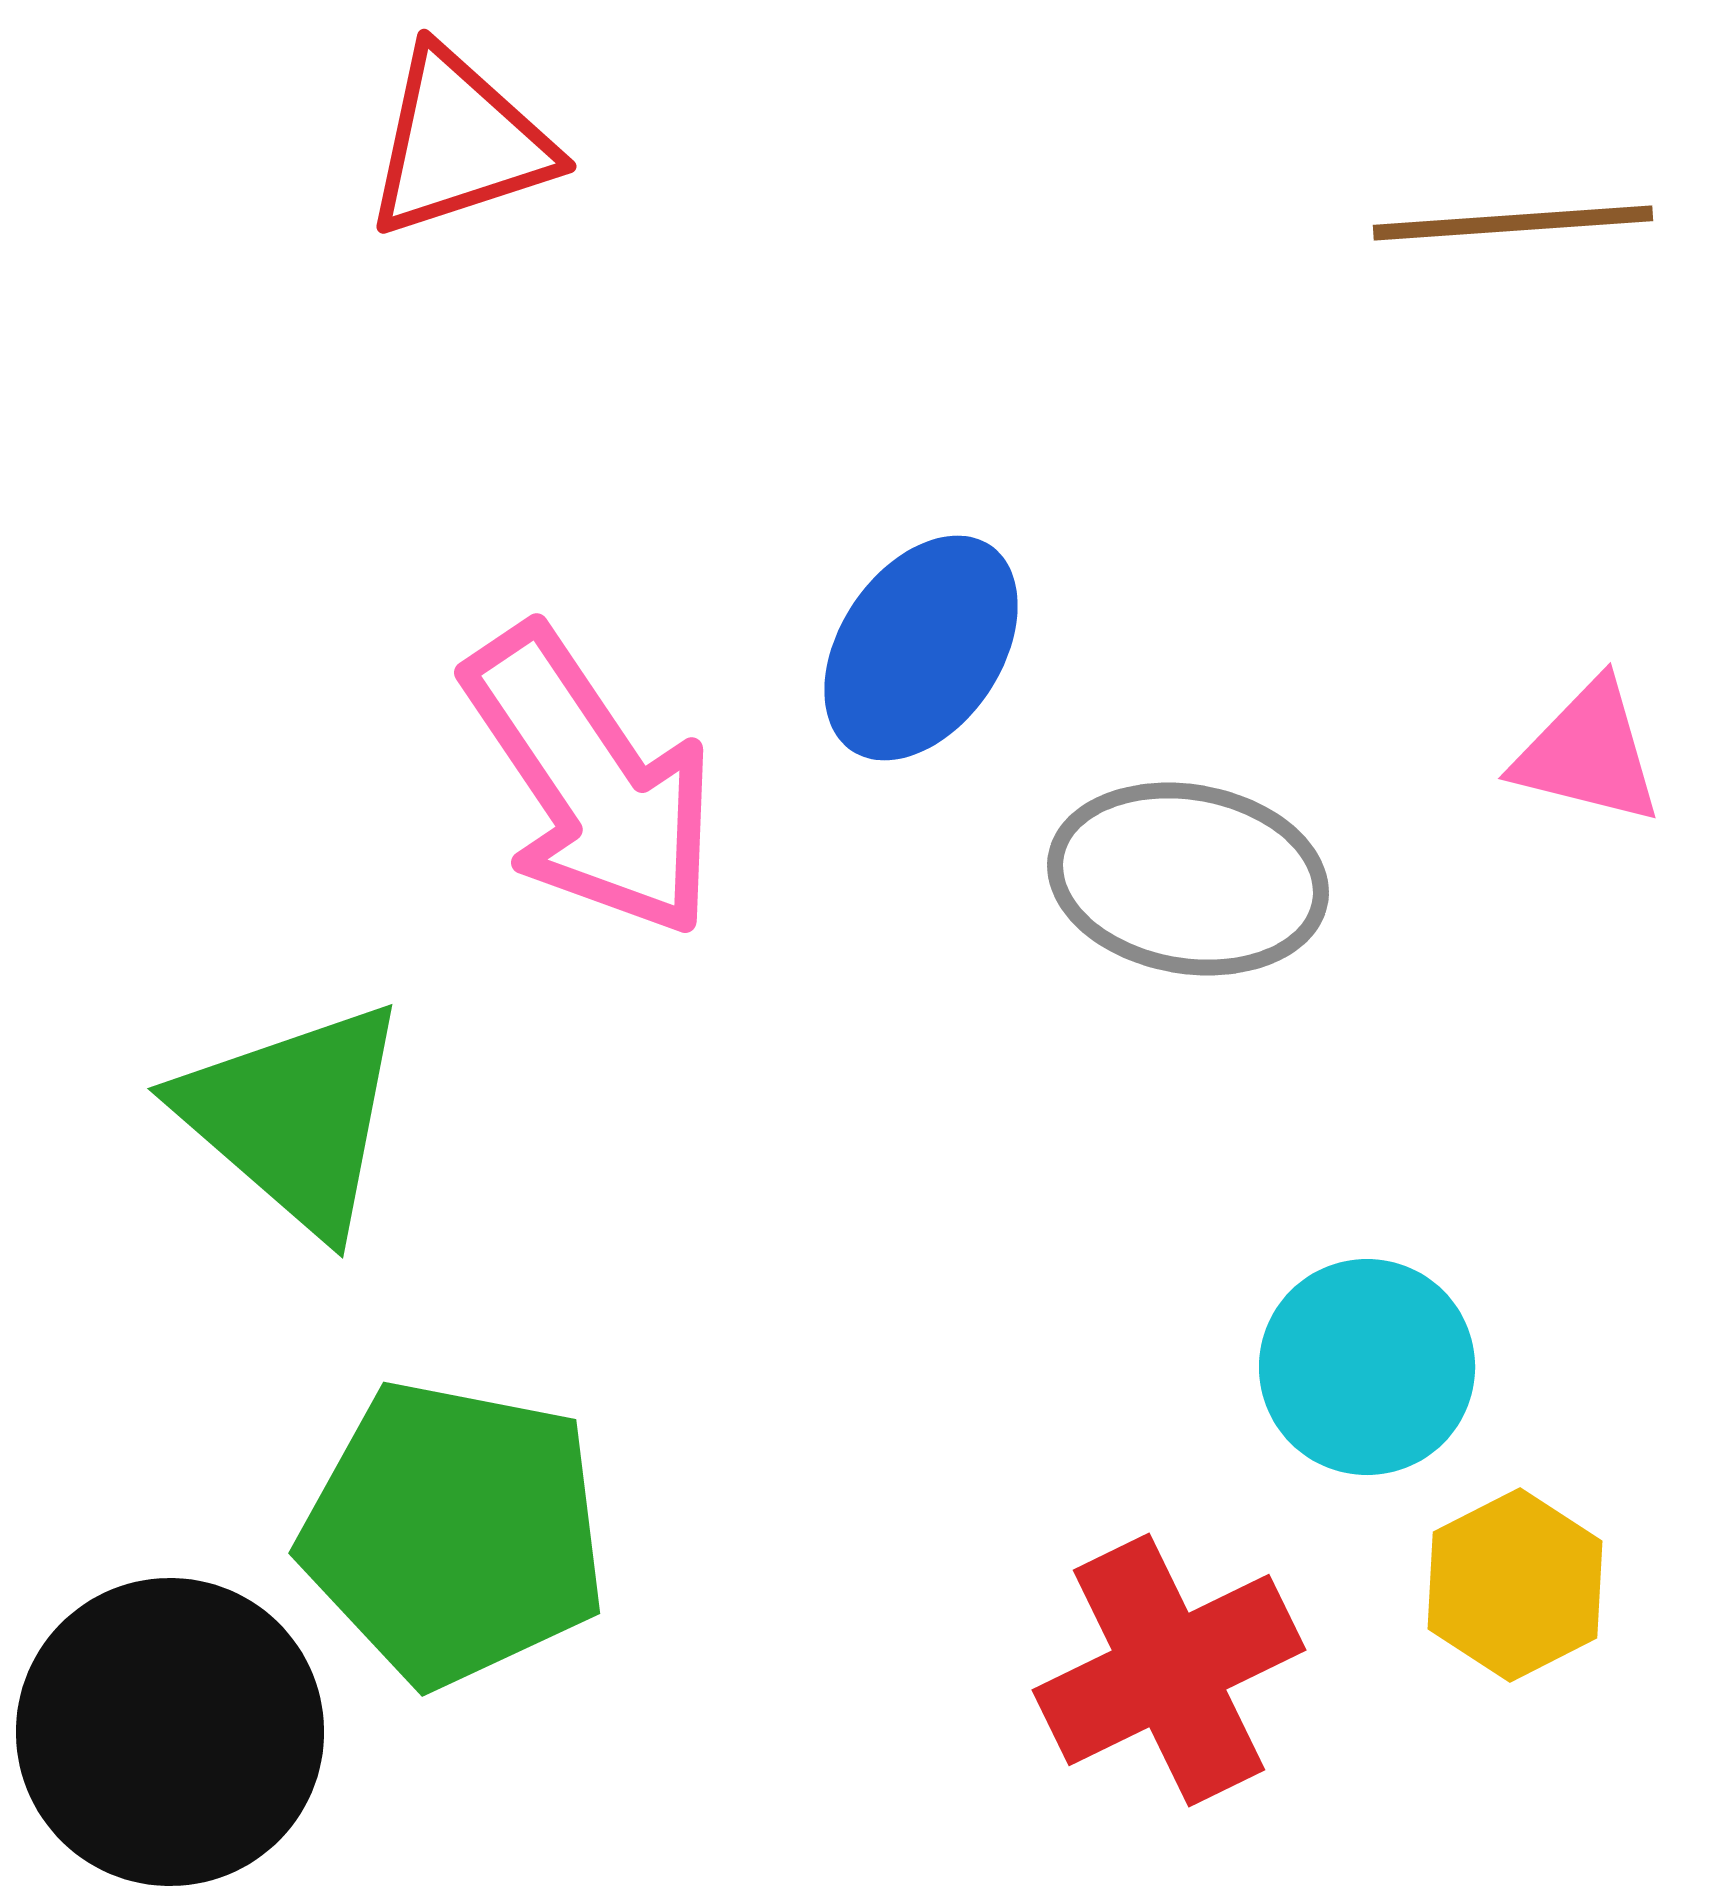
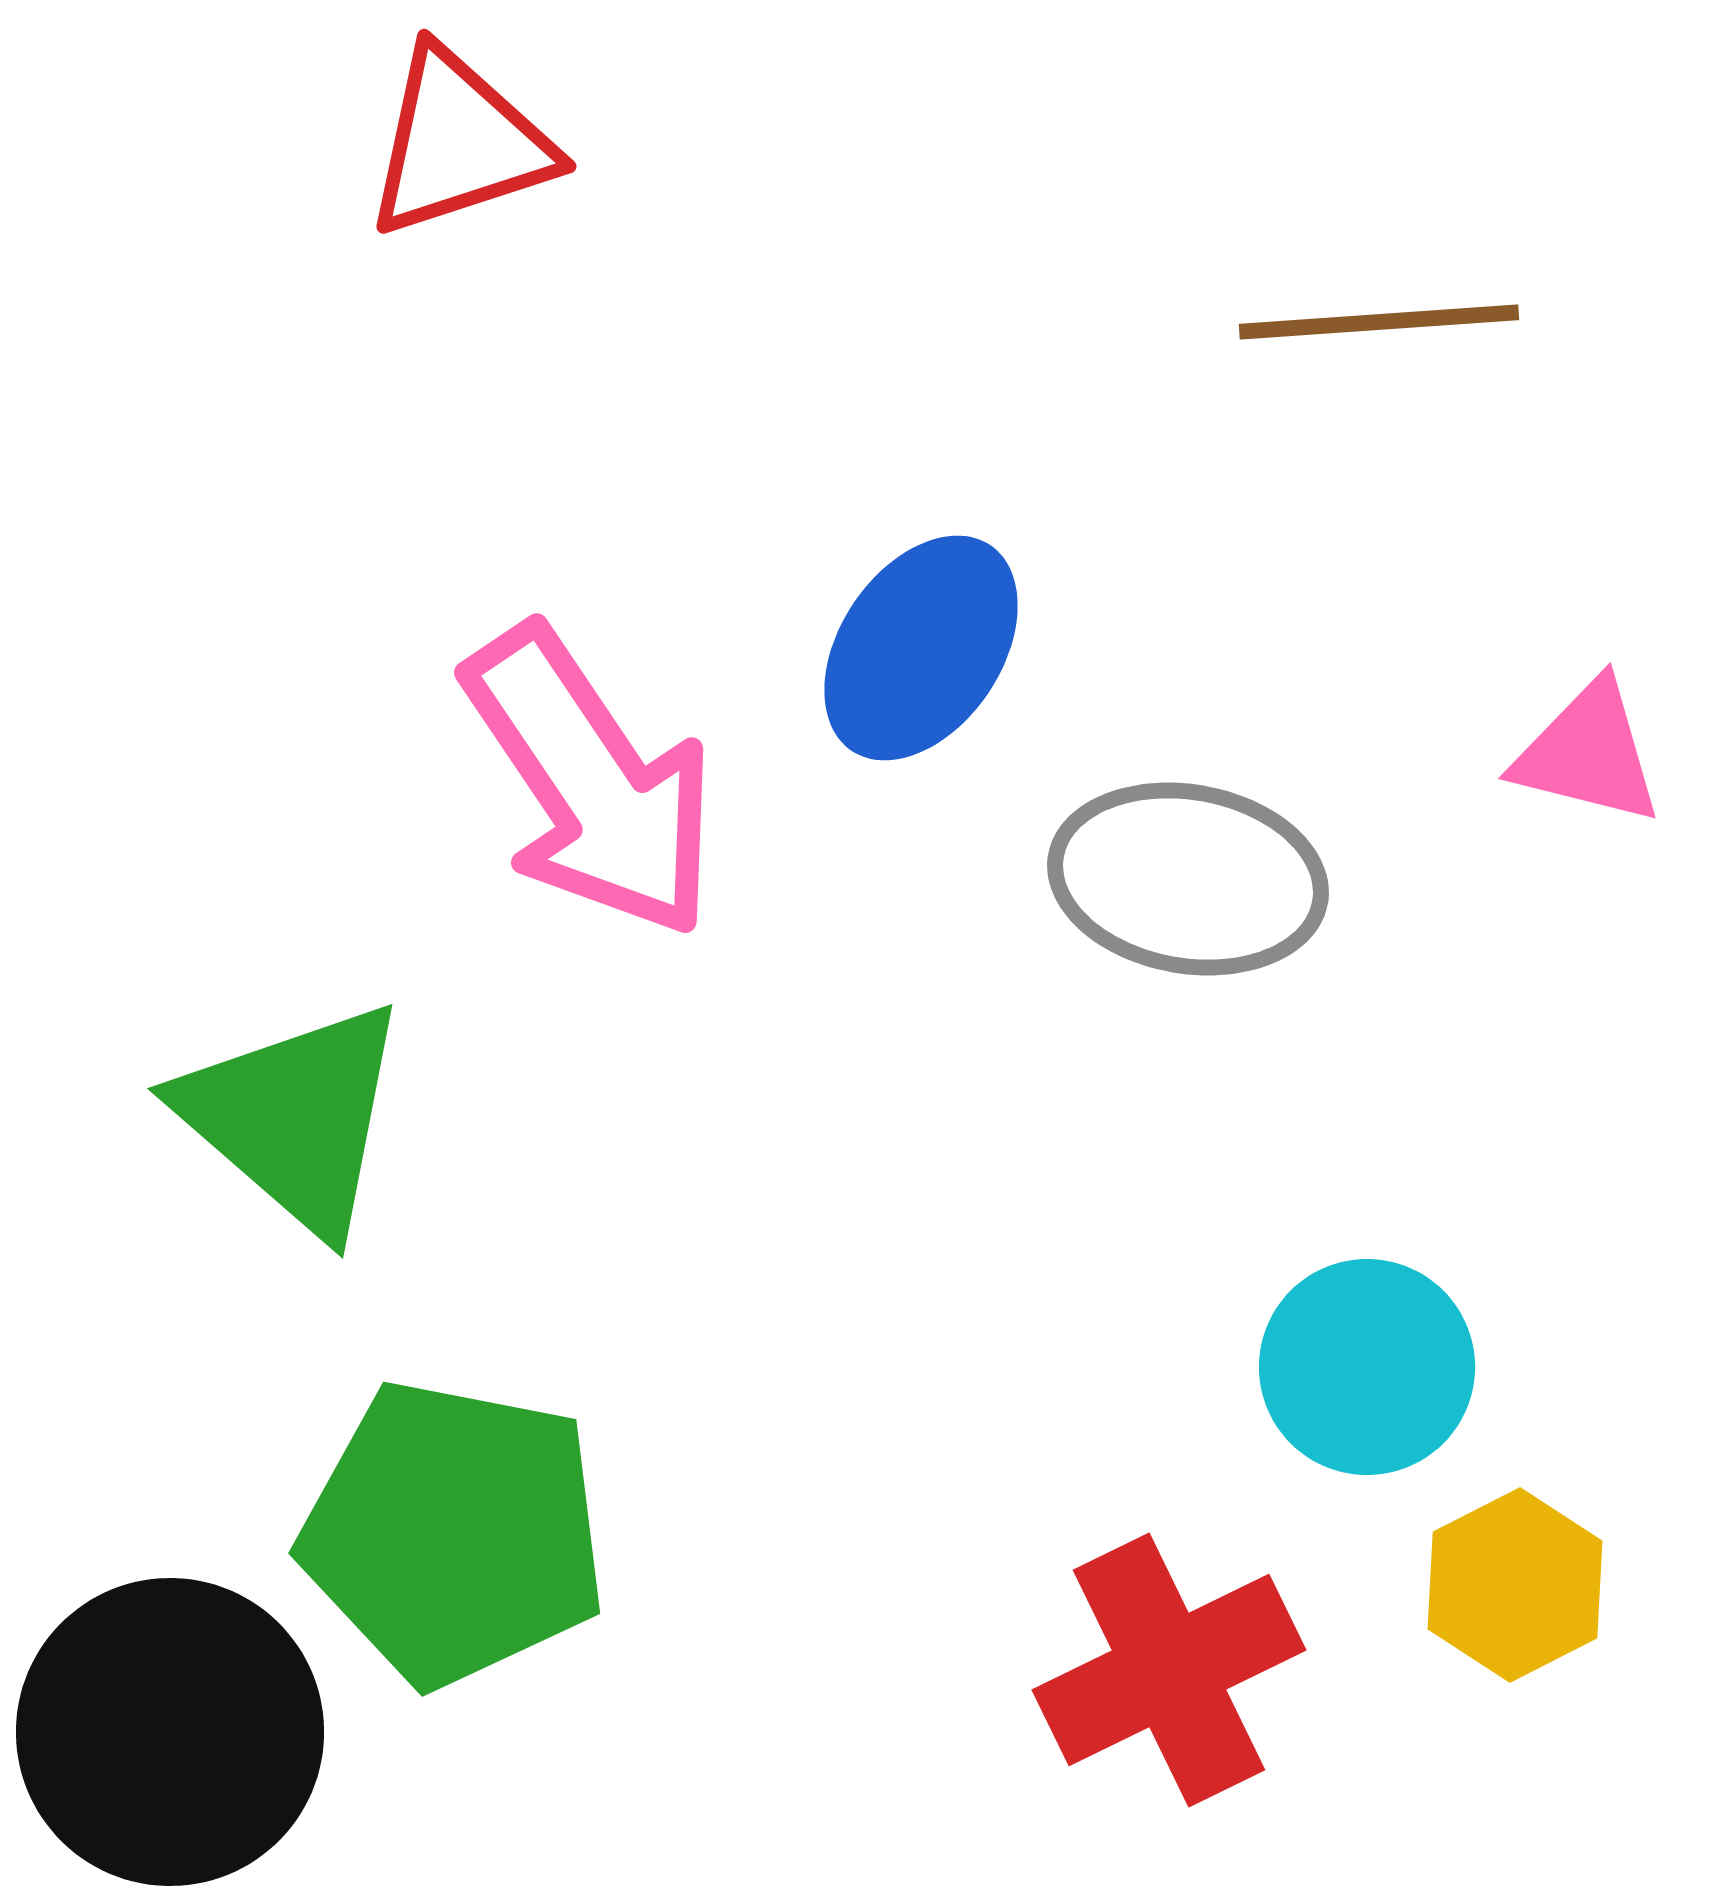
brown line: moved 134 px left, 99 px down
